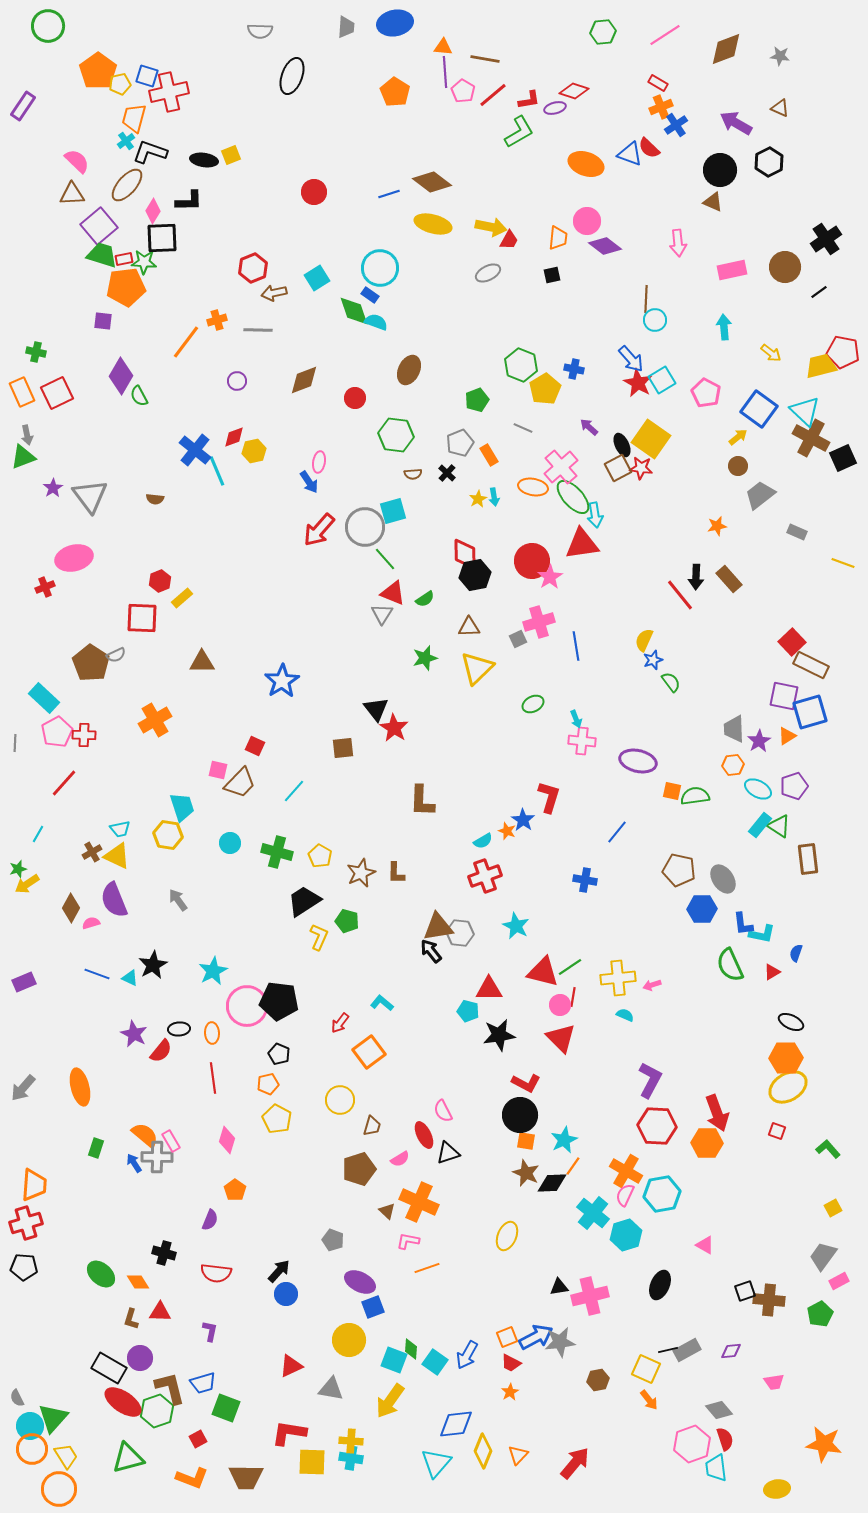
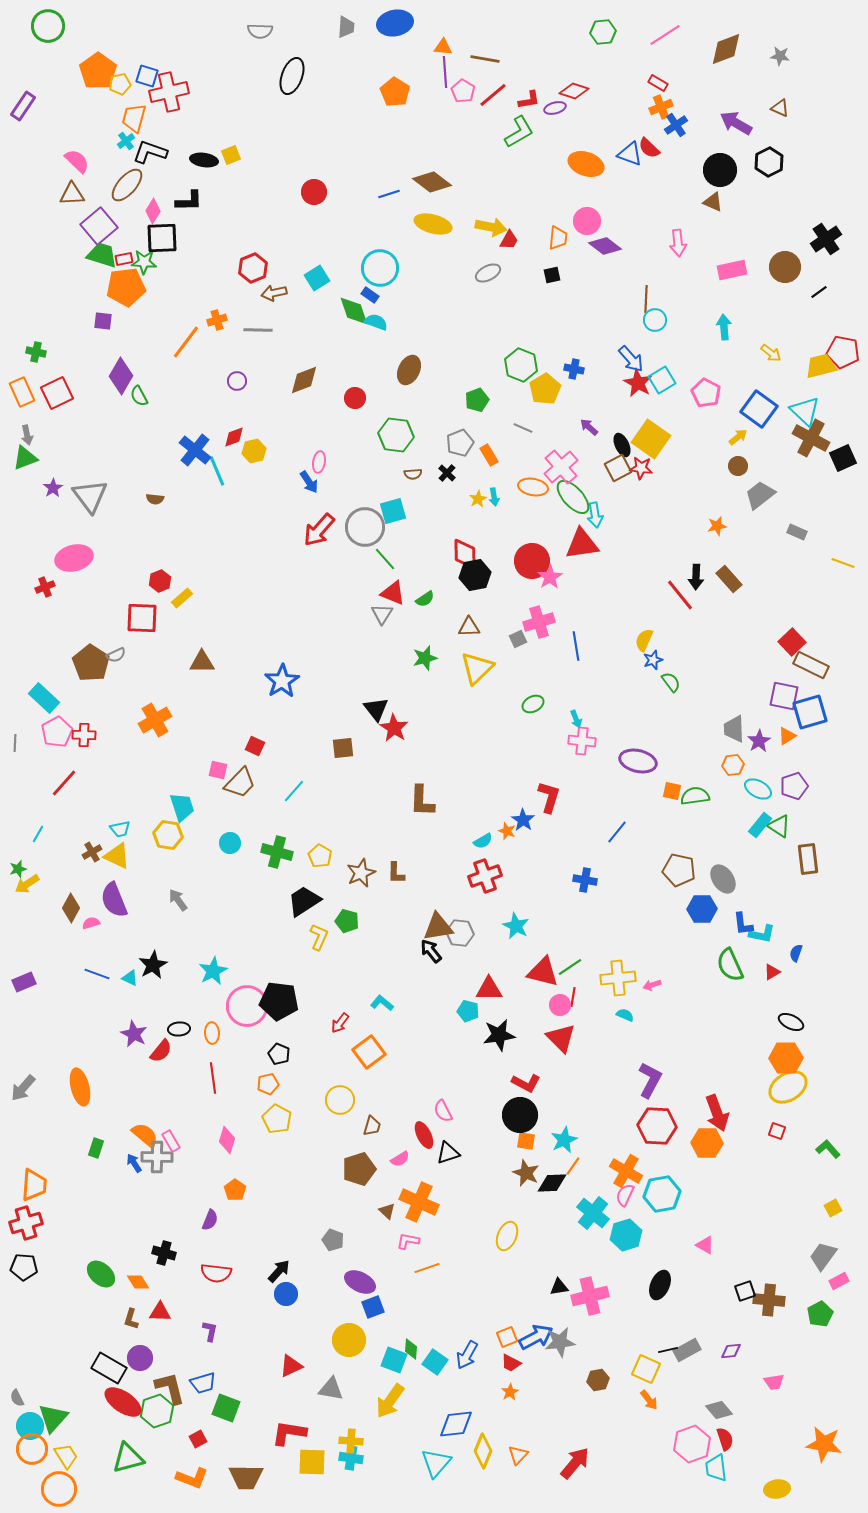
green triangle at (23, 457): moved 2 px right, 1 px down
